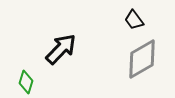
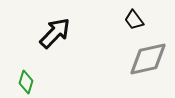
black arrow: moved 6 px left, 16 px up
gray diamond: moved 6 px right; rotated 18 degrees clockwise
